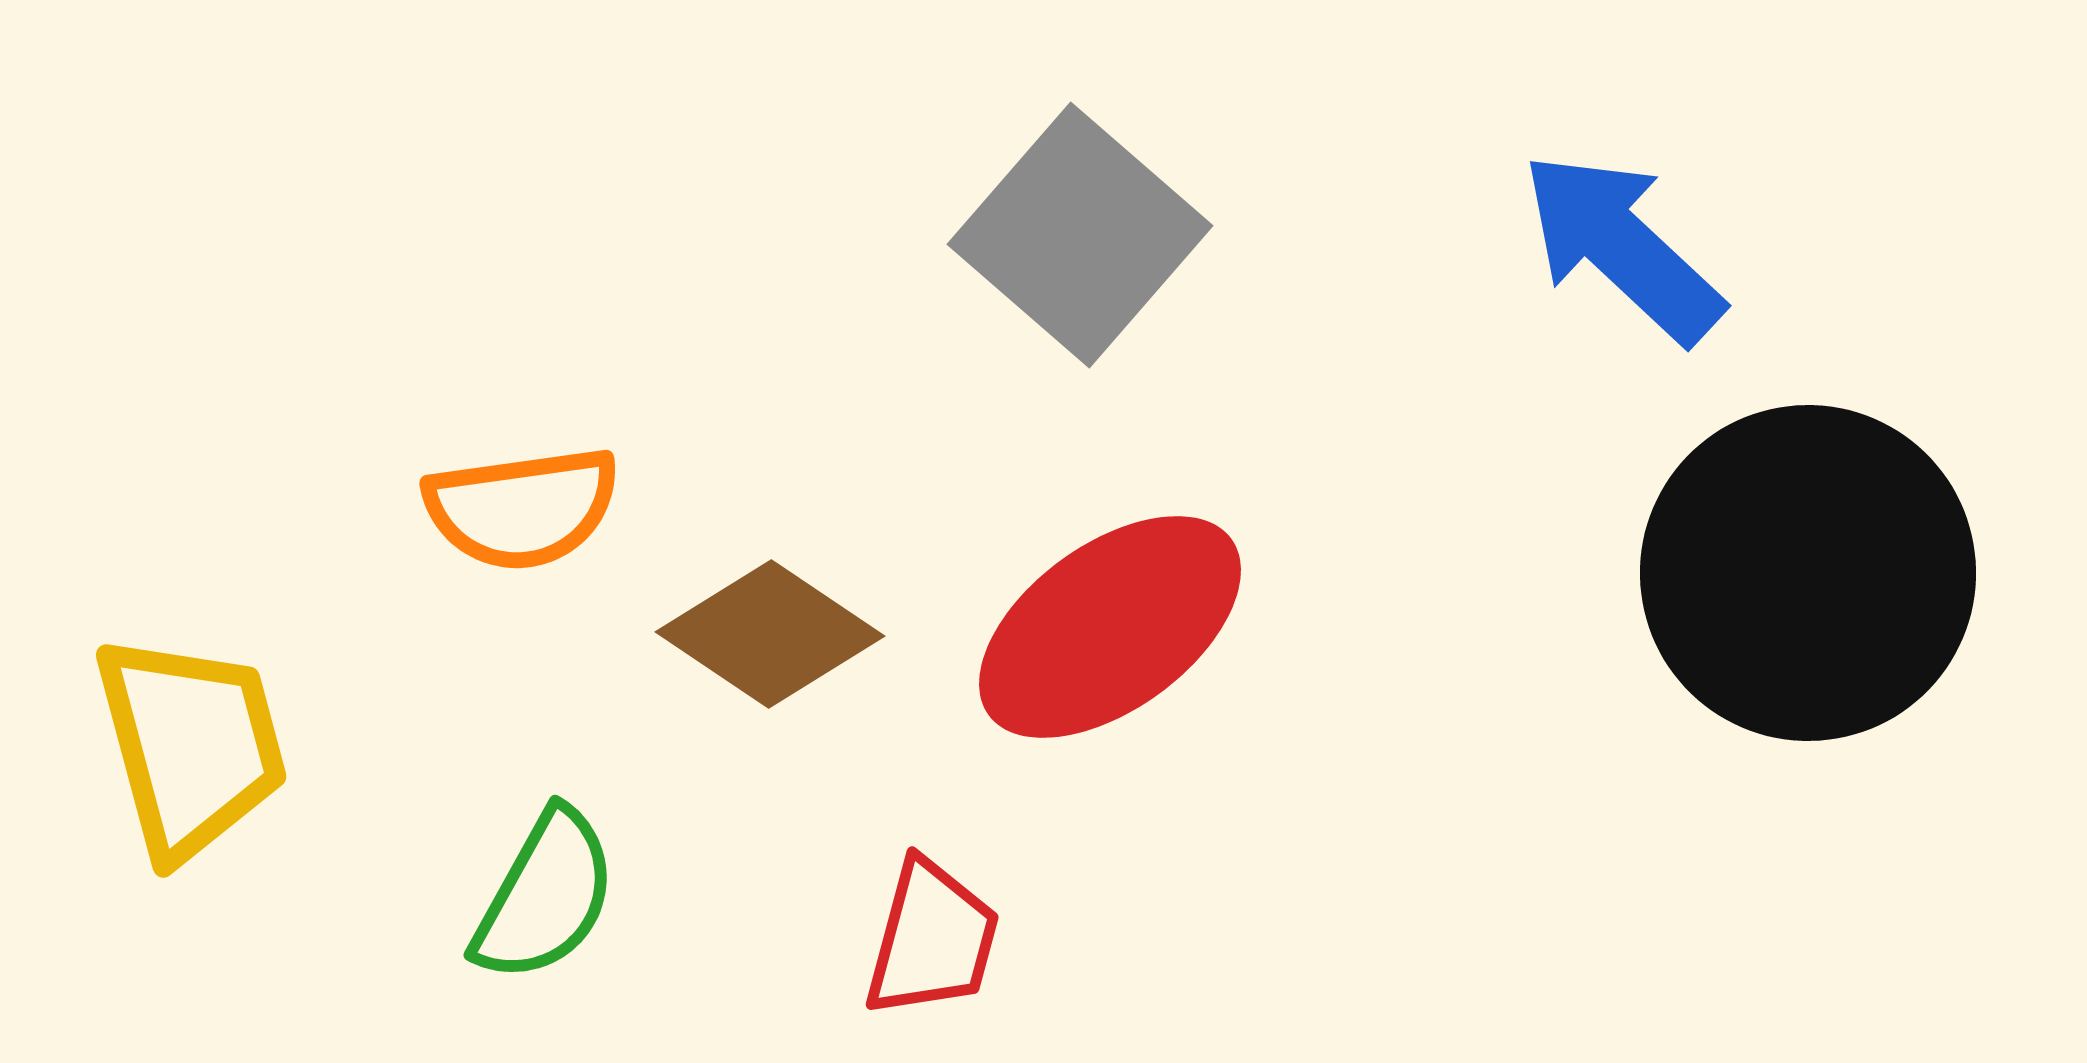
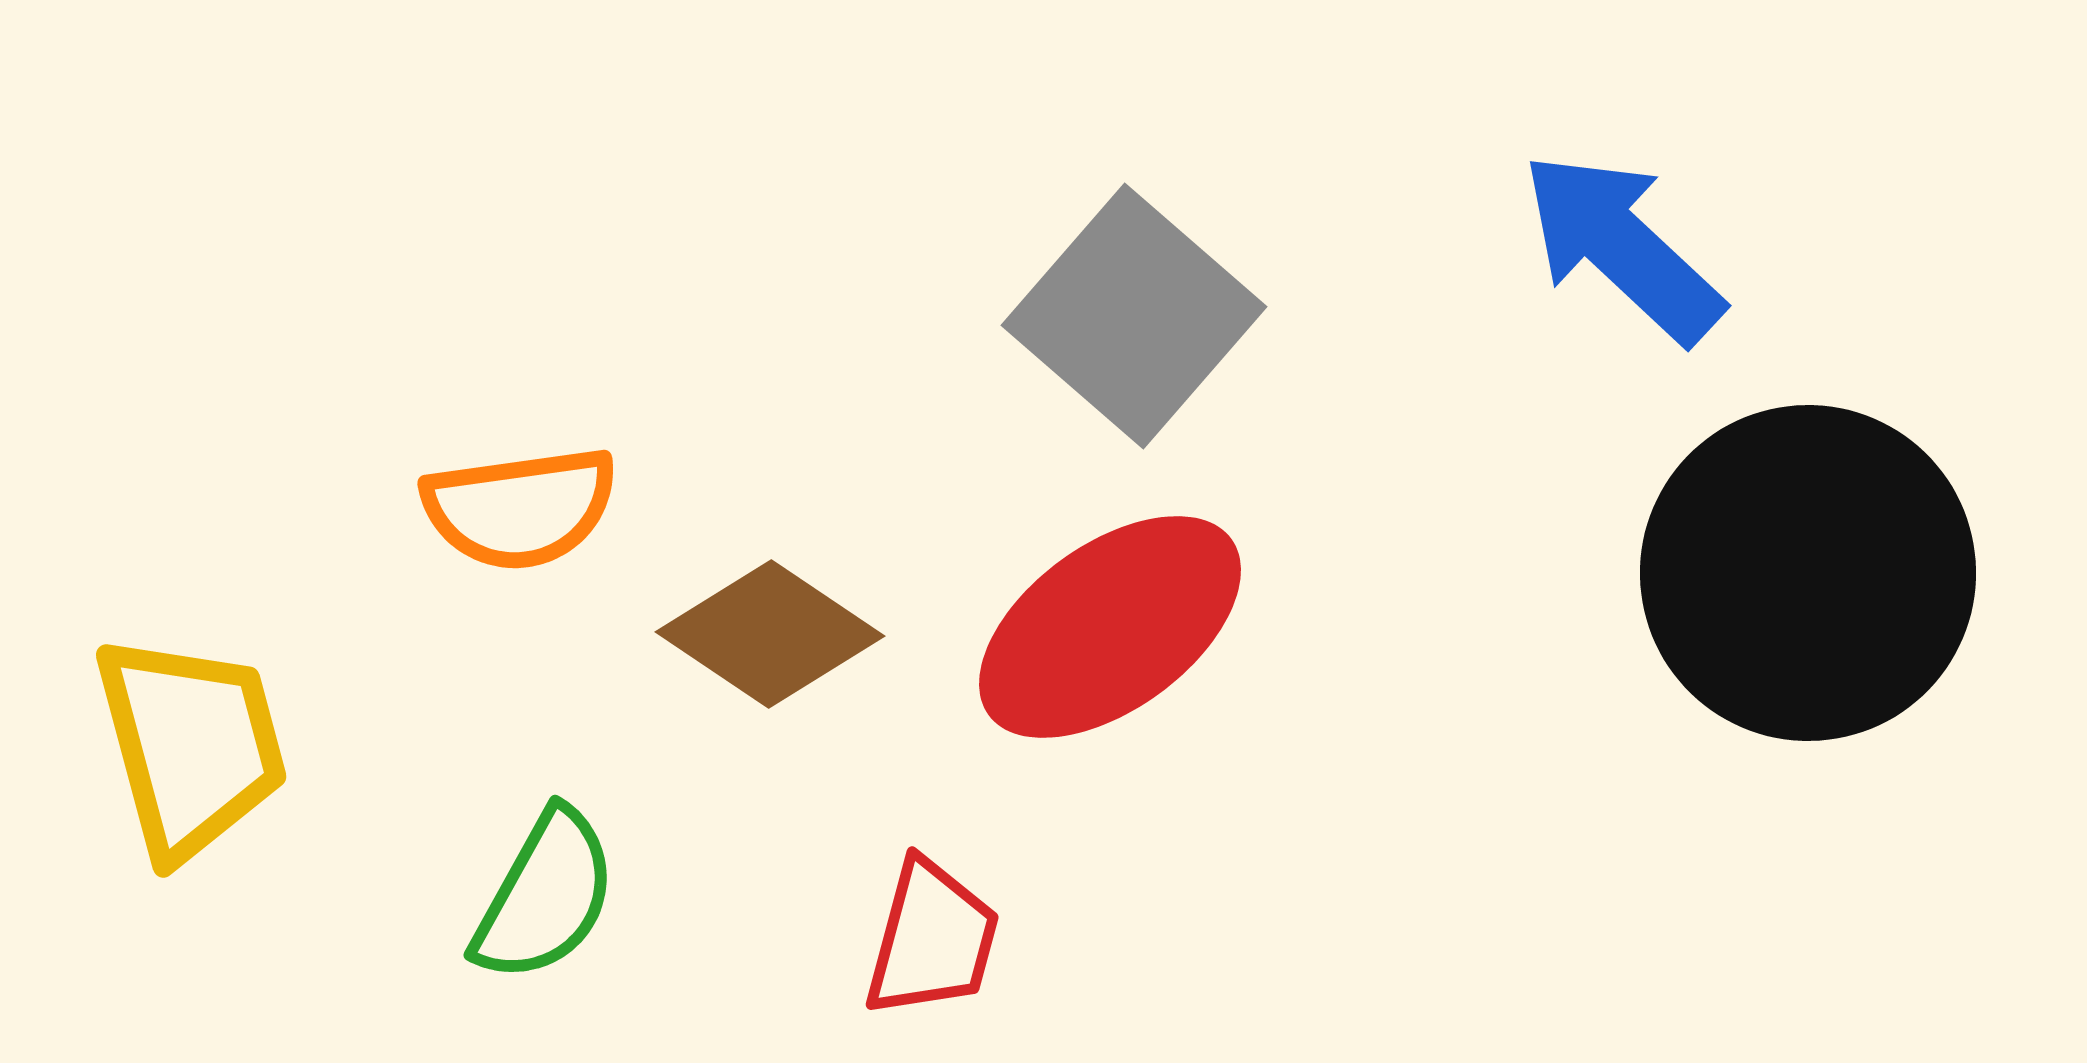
gray square: moved 54 px right, 81 px down
orange semicircle: moved 2 px left
